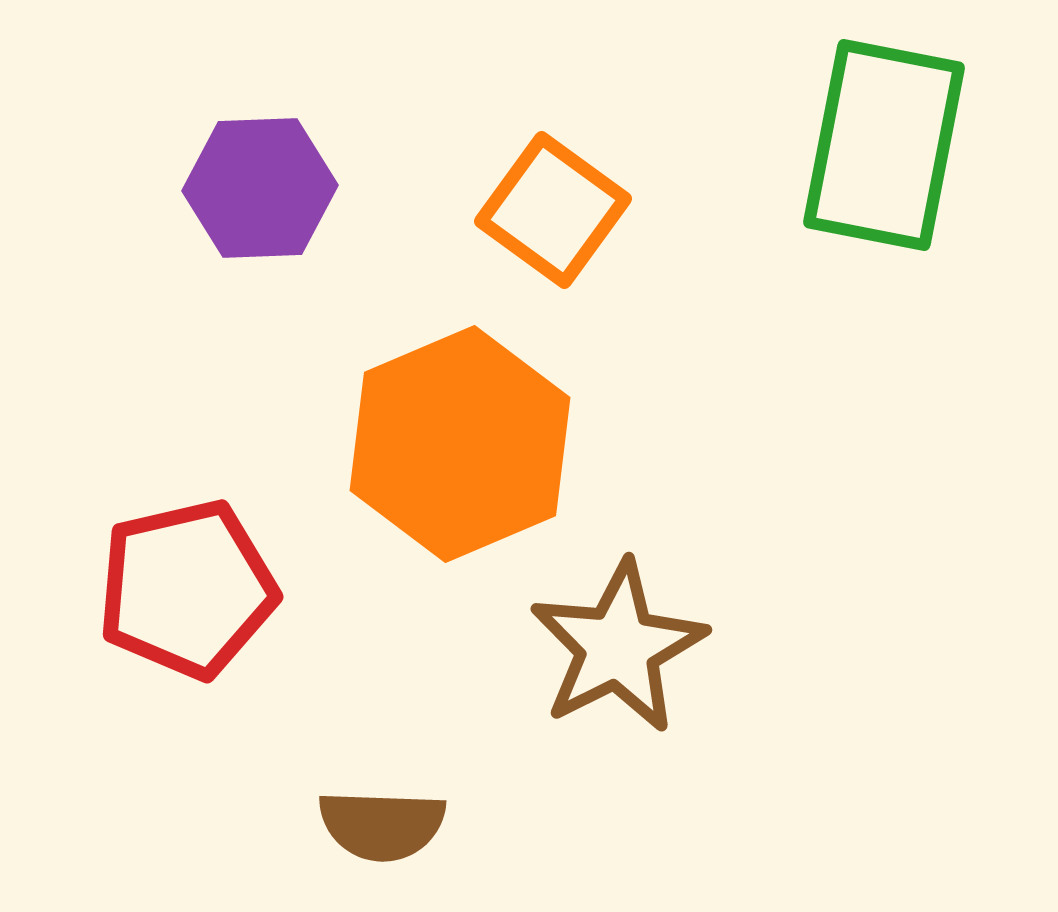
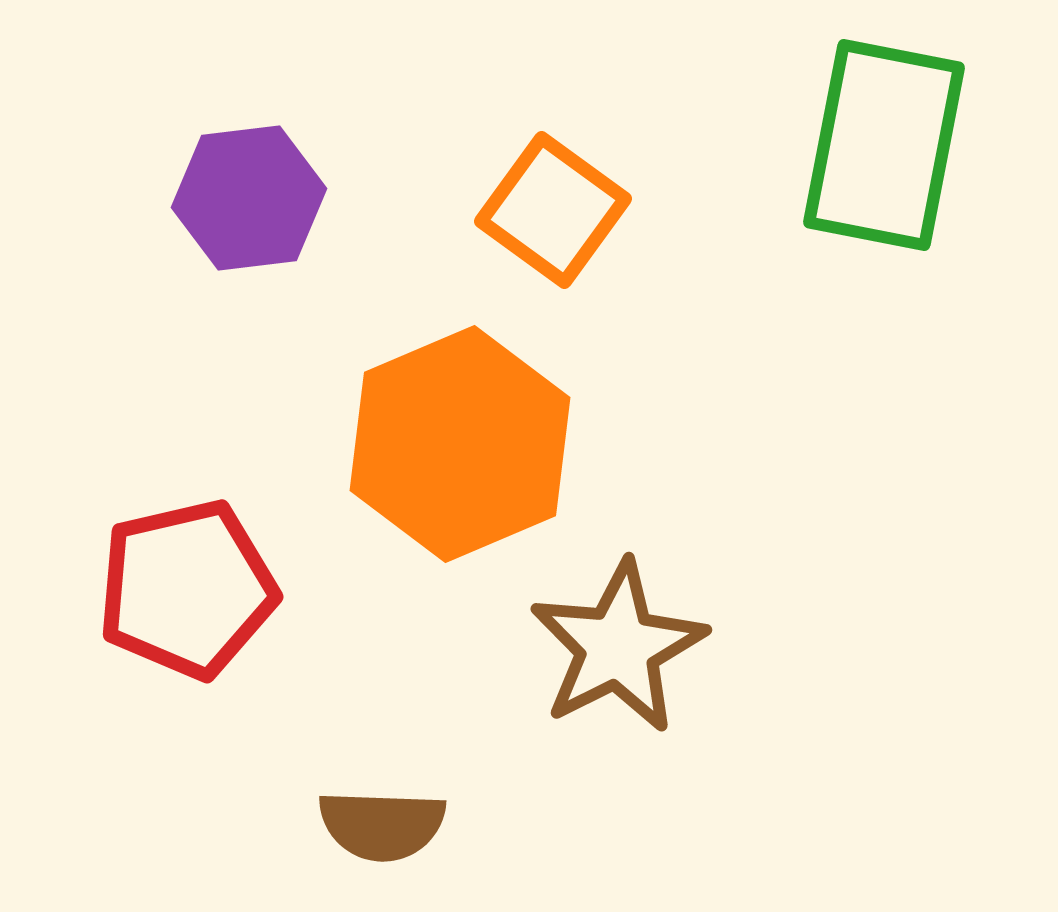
purple hexagon: moved 11 px left, 10 px down; rotated 5 degrees counterclockwise
